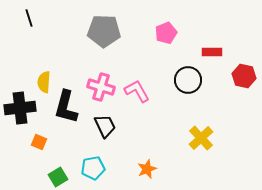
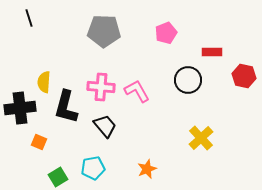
pink cross: rotated 12 degrees counterclockwise
black trapezoid: rotated 15 degrees counterclockwise
